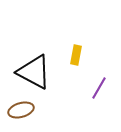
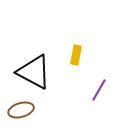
purple line: moved 2 px down
